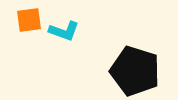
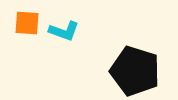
orange square: moved 2 px left, 3 px down; rotated 12 degrees clockwise
